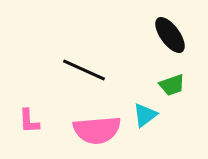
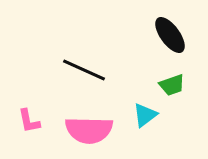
pink L-shape: rotated 8 degrees counterclockwise
pink semicircle: moved 8 px left; rotated 6 degrees clockwise
